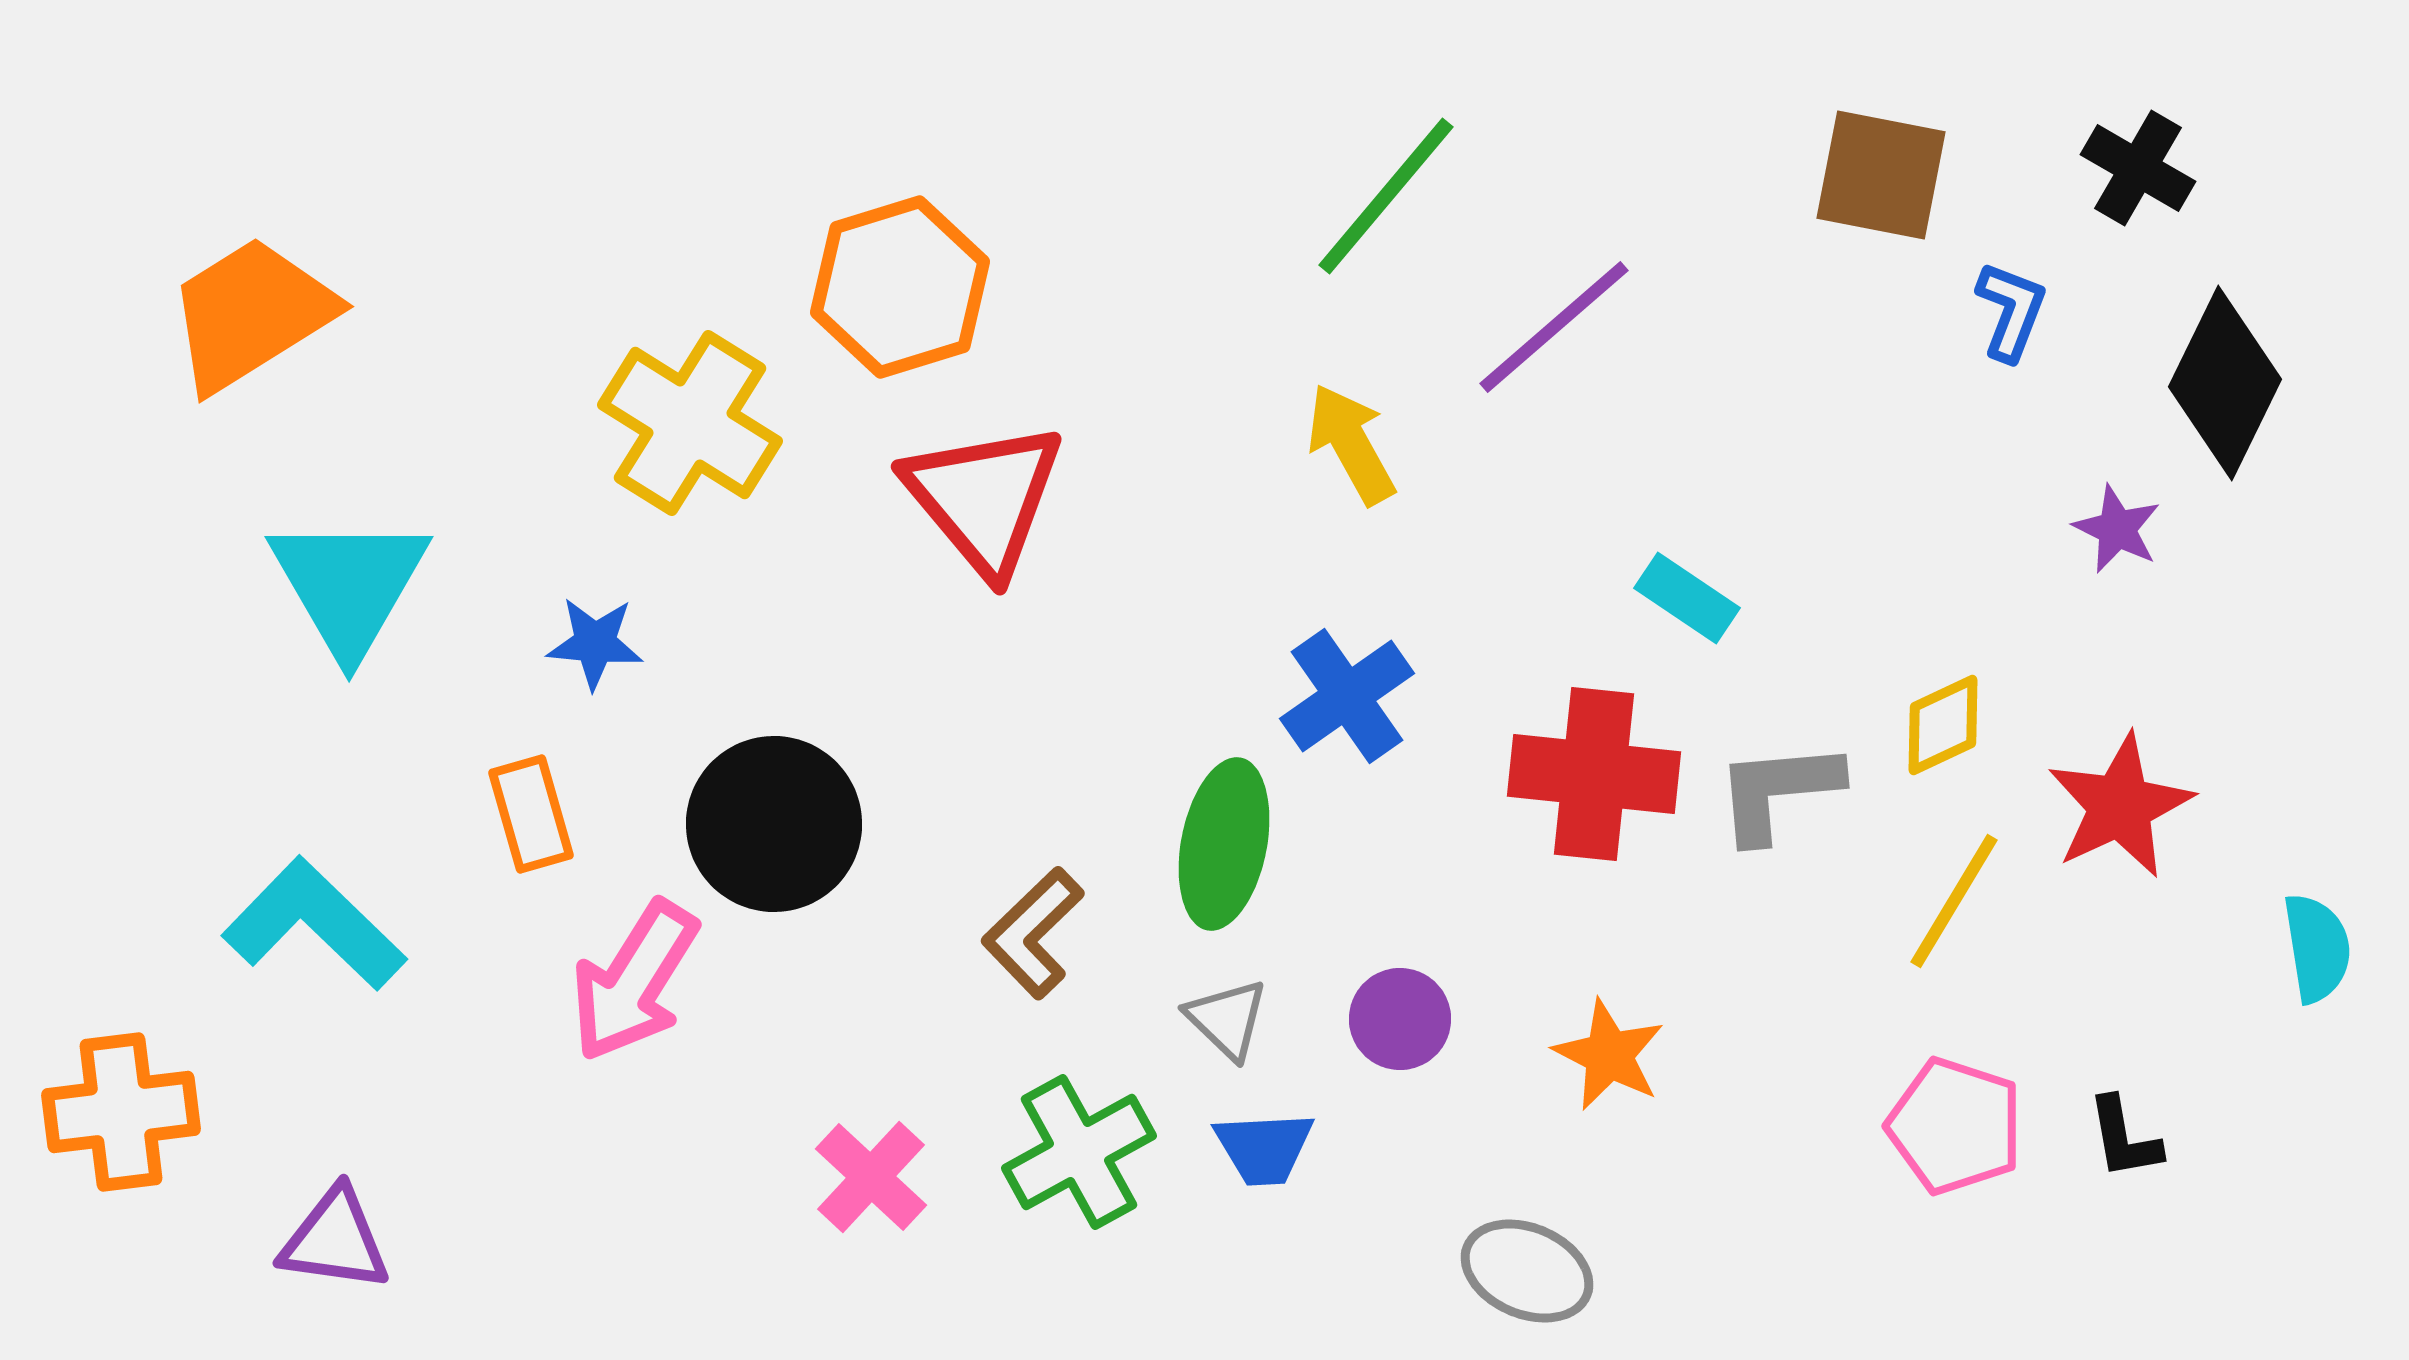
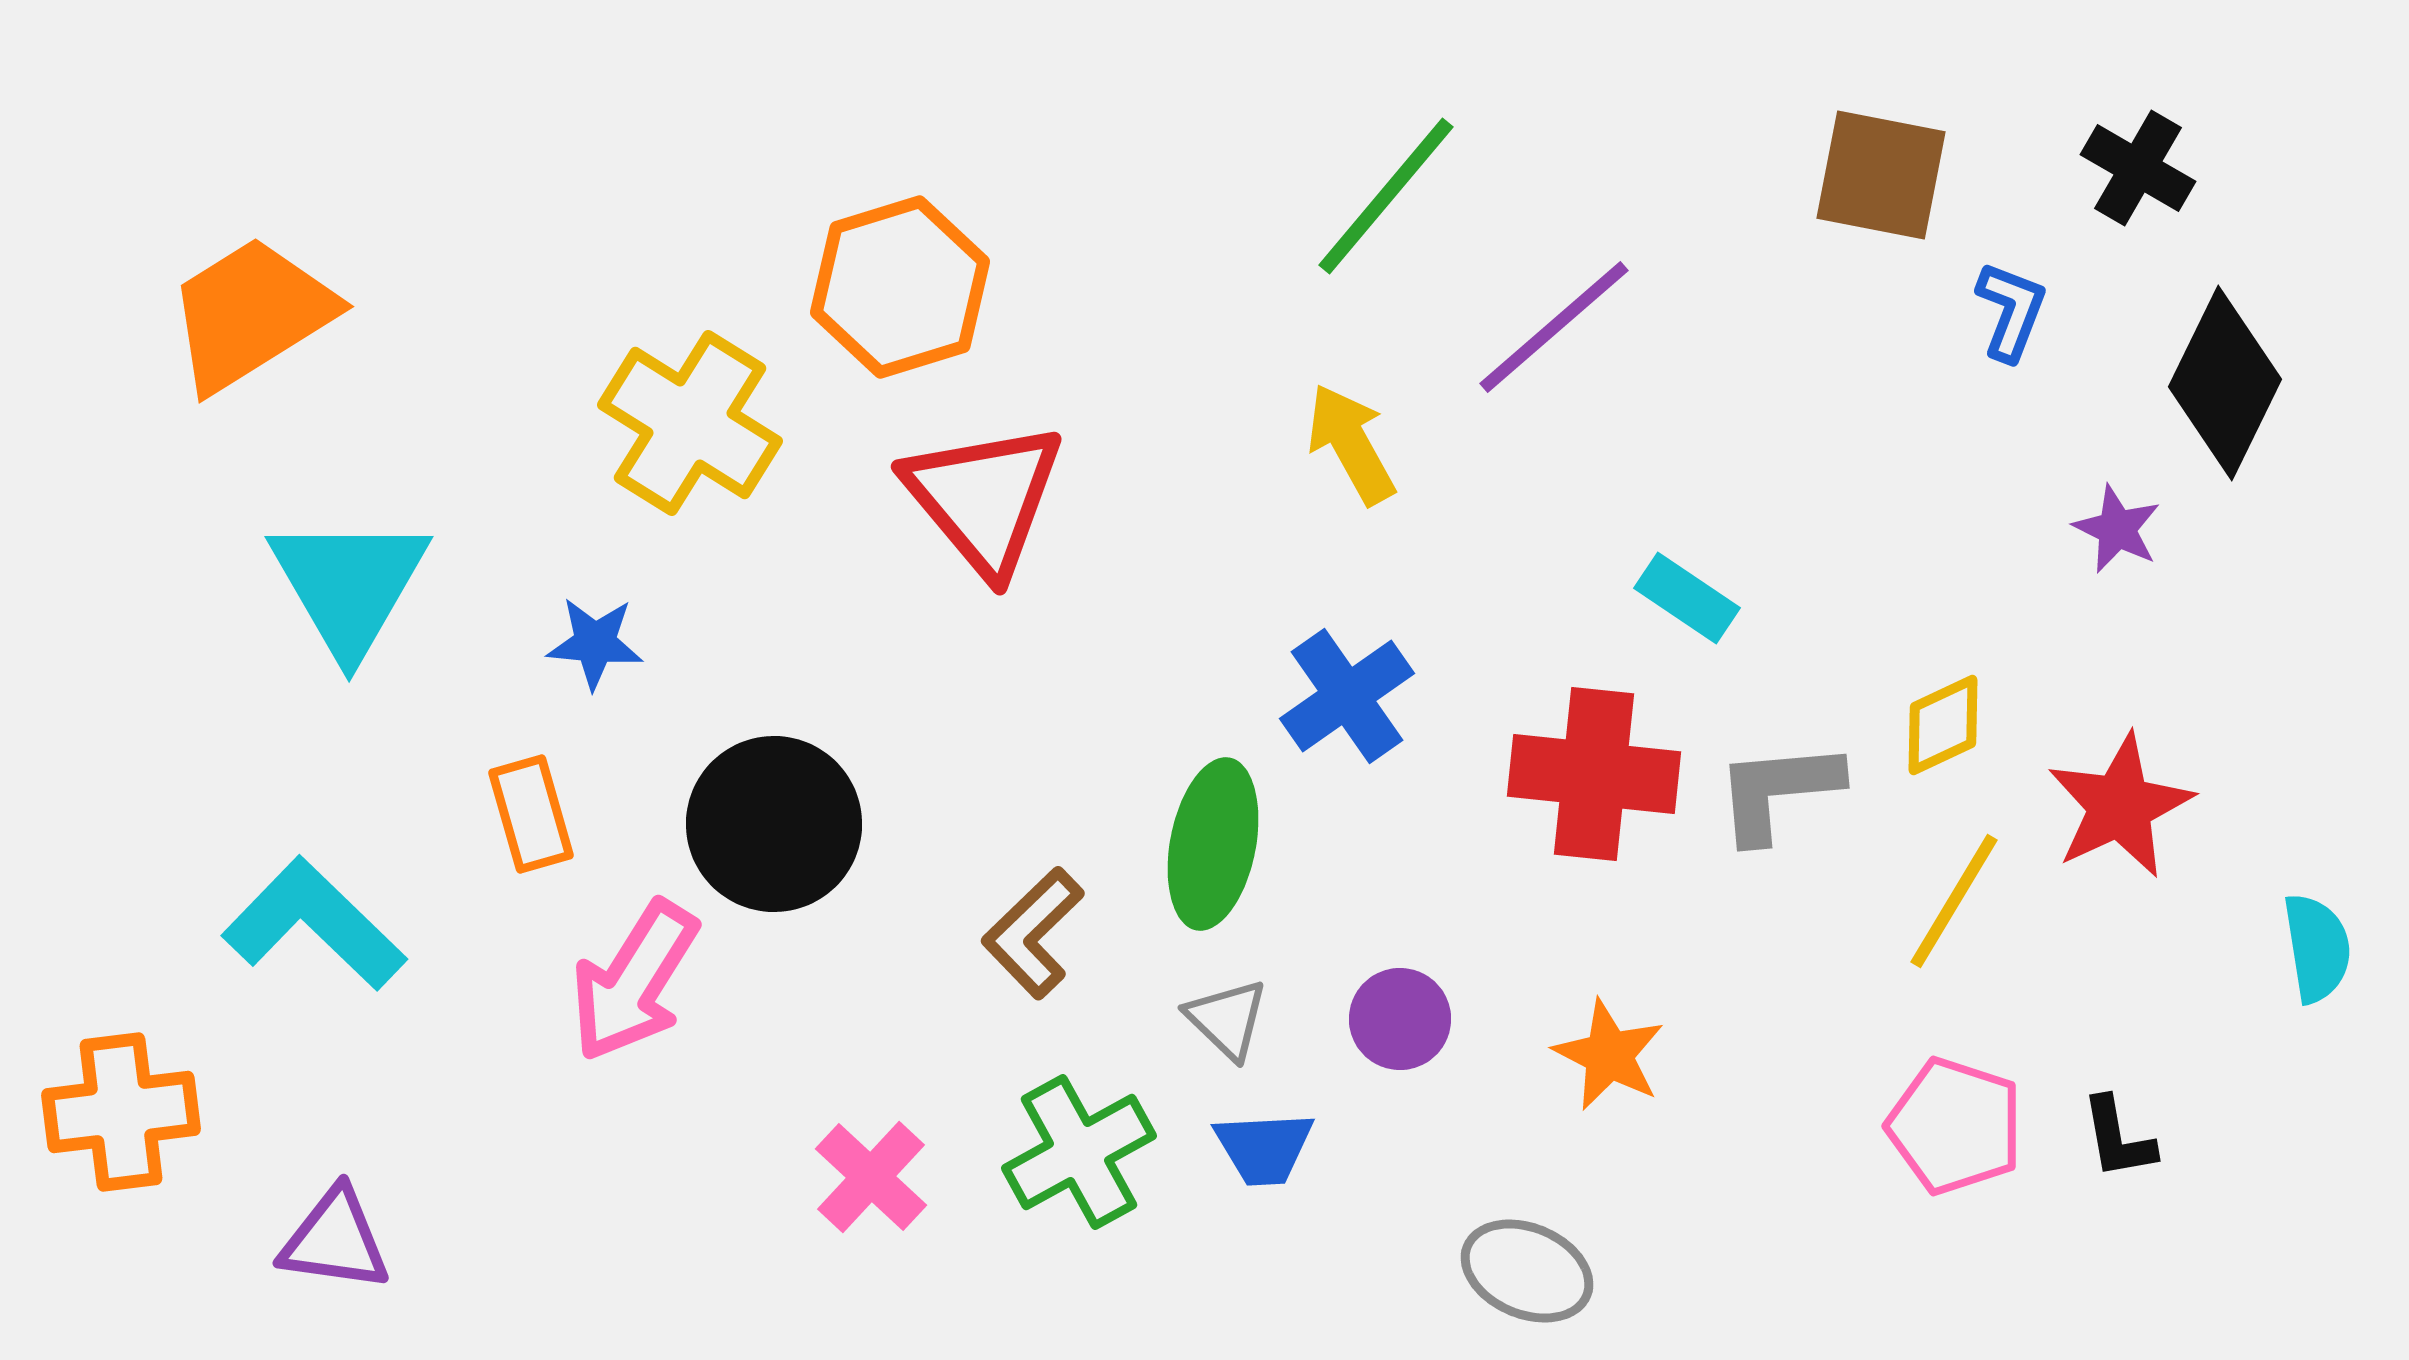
green ellipse: moved 11 px left
black L-shape: moved 6 px left
